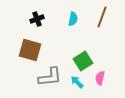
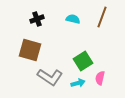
cyan semicircle: rotated 88 degrees counterclockwise
gray L-shape: rotated 40 degrees clockwise
cyan arrow: moved 1 px right, 1 px down; rotated 120 degrees clockwise
